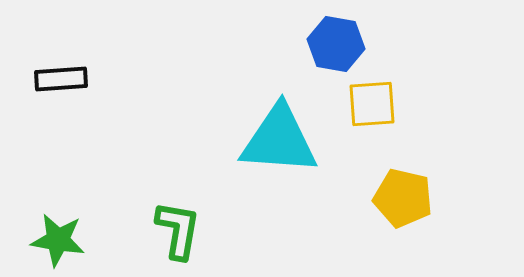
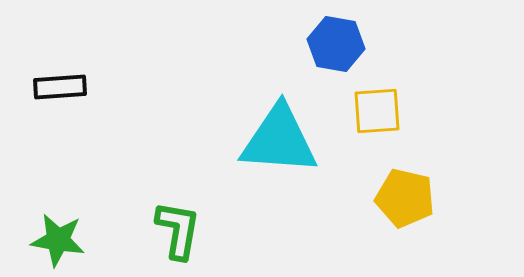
black rectangle: moved 1 px left, 8 px down
yellow square: moved 5 px right, 7 px down
yellow pentagon: moved 2 px right
